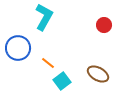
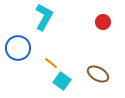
red circle: moved 1 px left, 3 px up
orange line: moved 3 px right
cyan square: rotated 18 degrees counterclockwise
